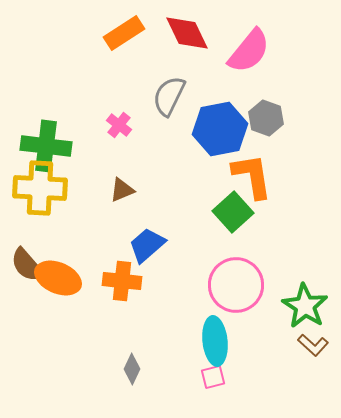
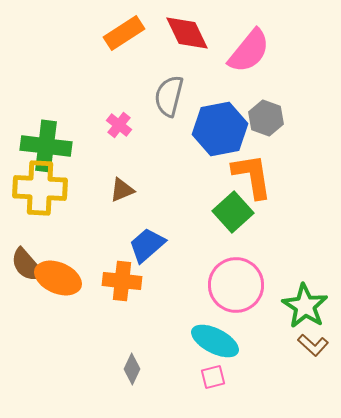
gray semicircle: rotated 12 degrees counterclockwise
cyan ellipse: rotated 57 degrees counterclockwise
